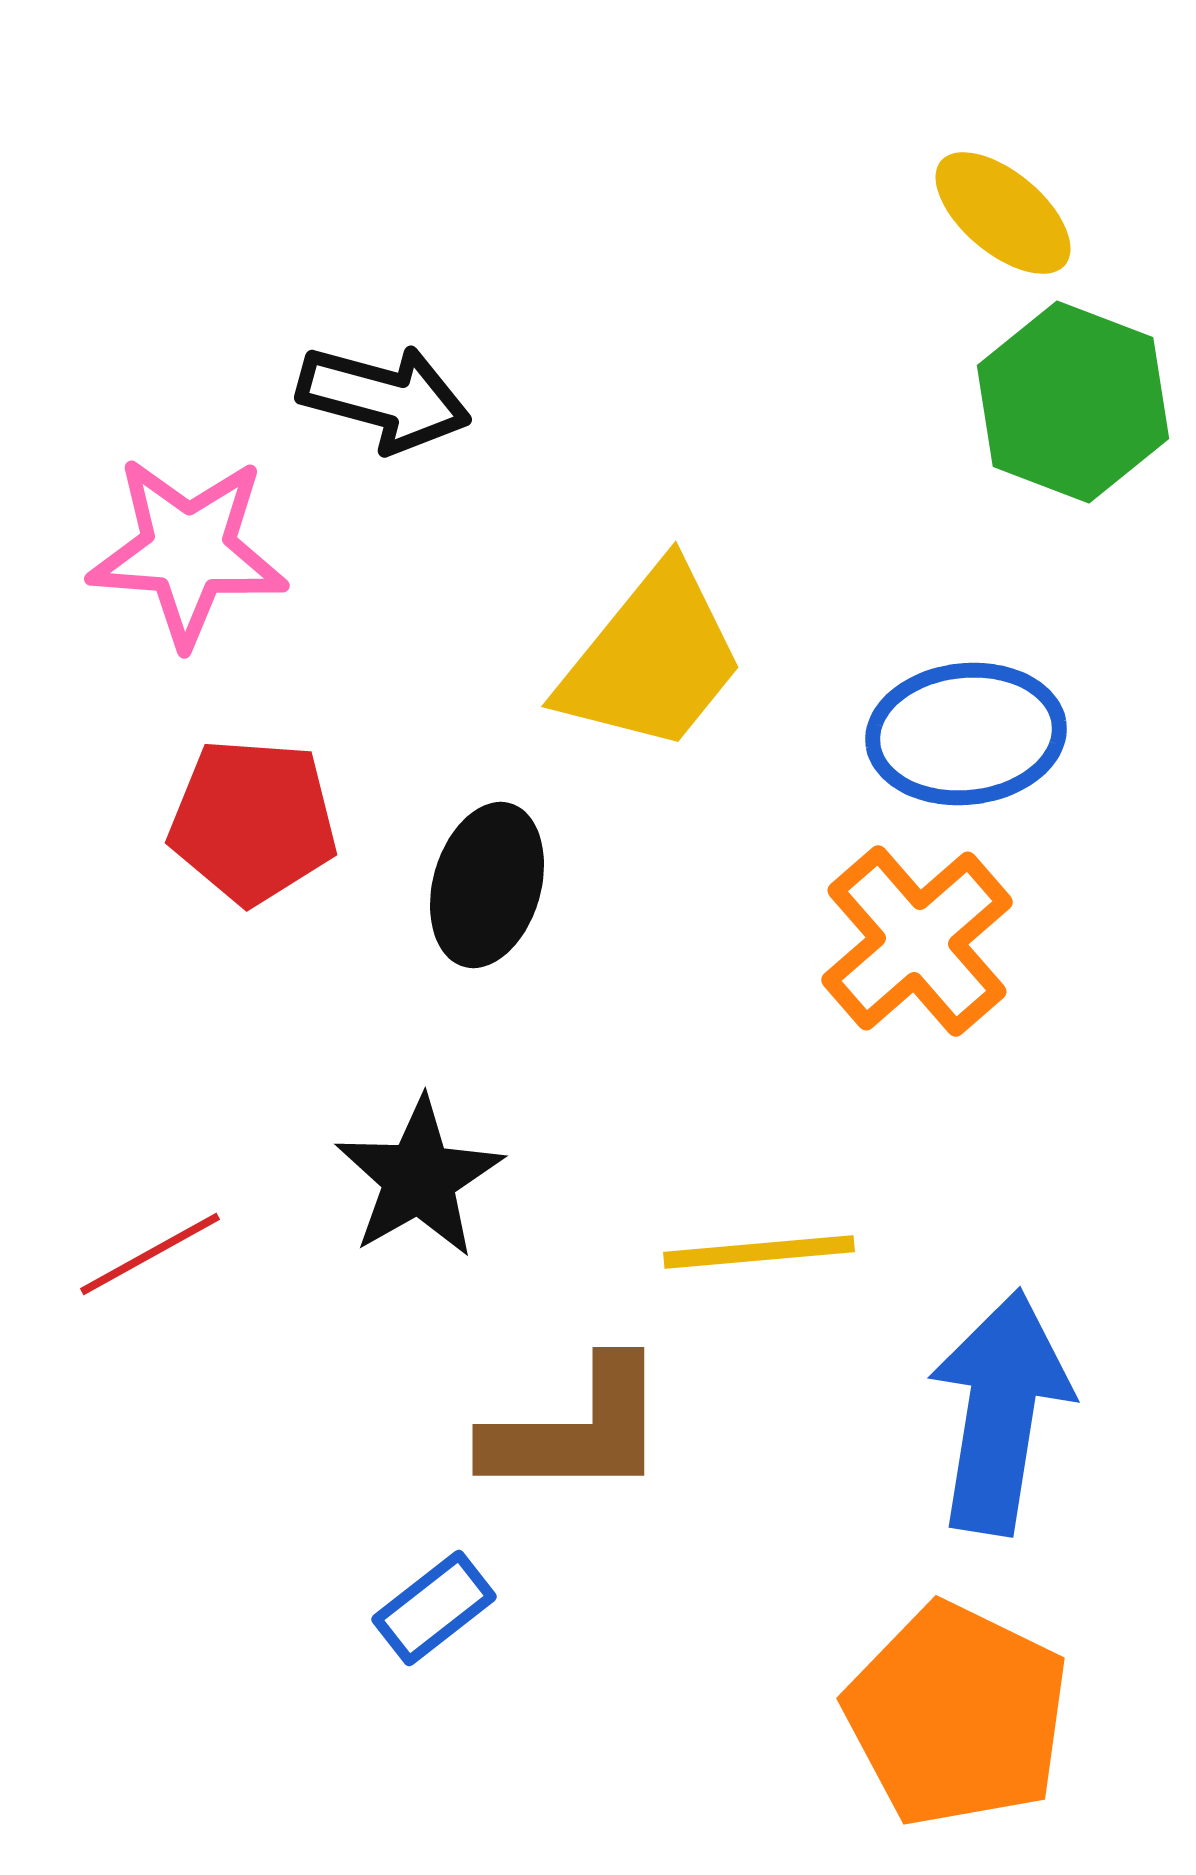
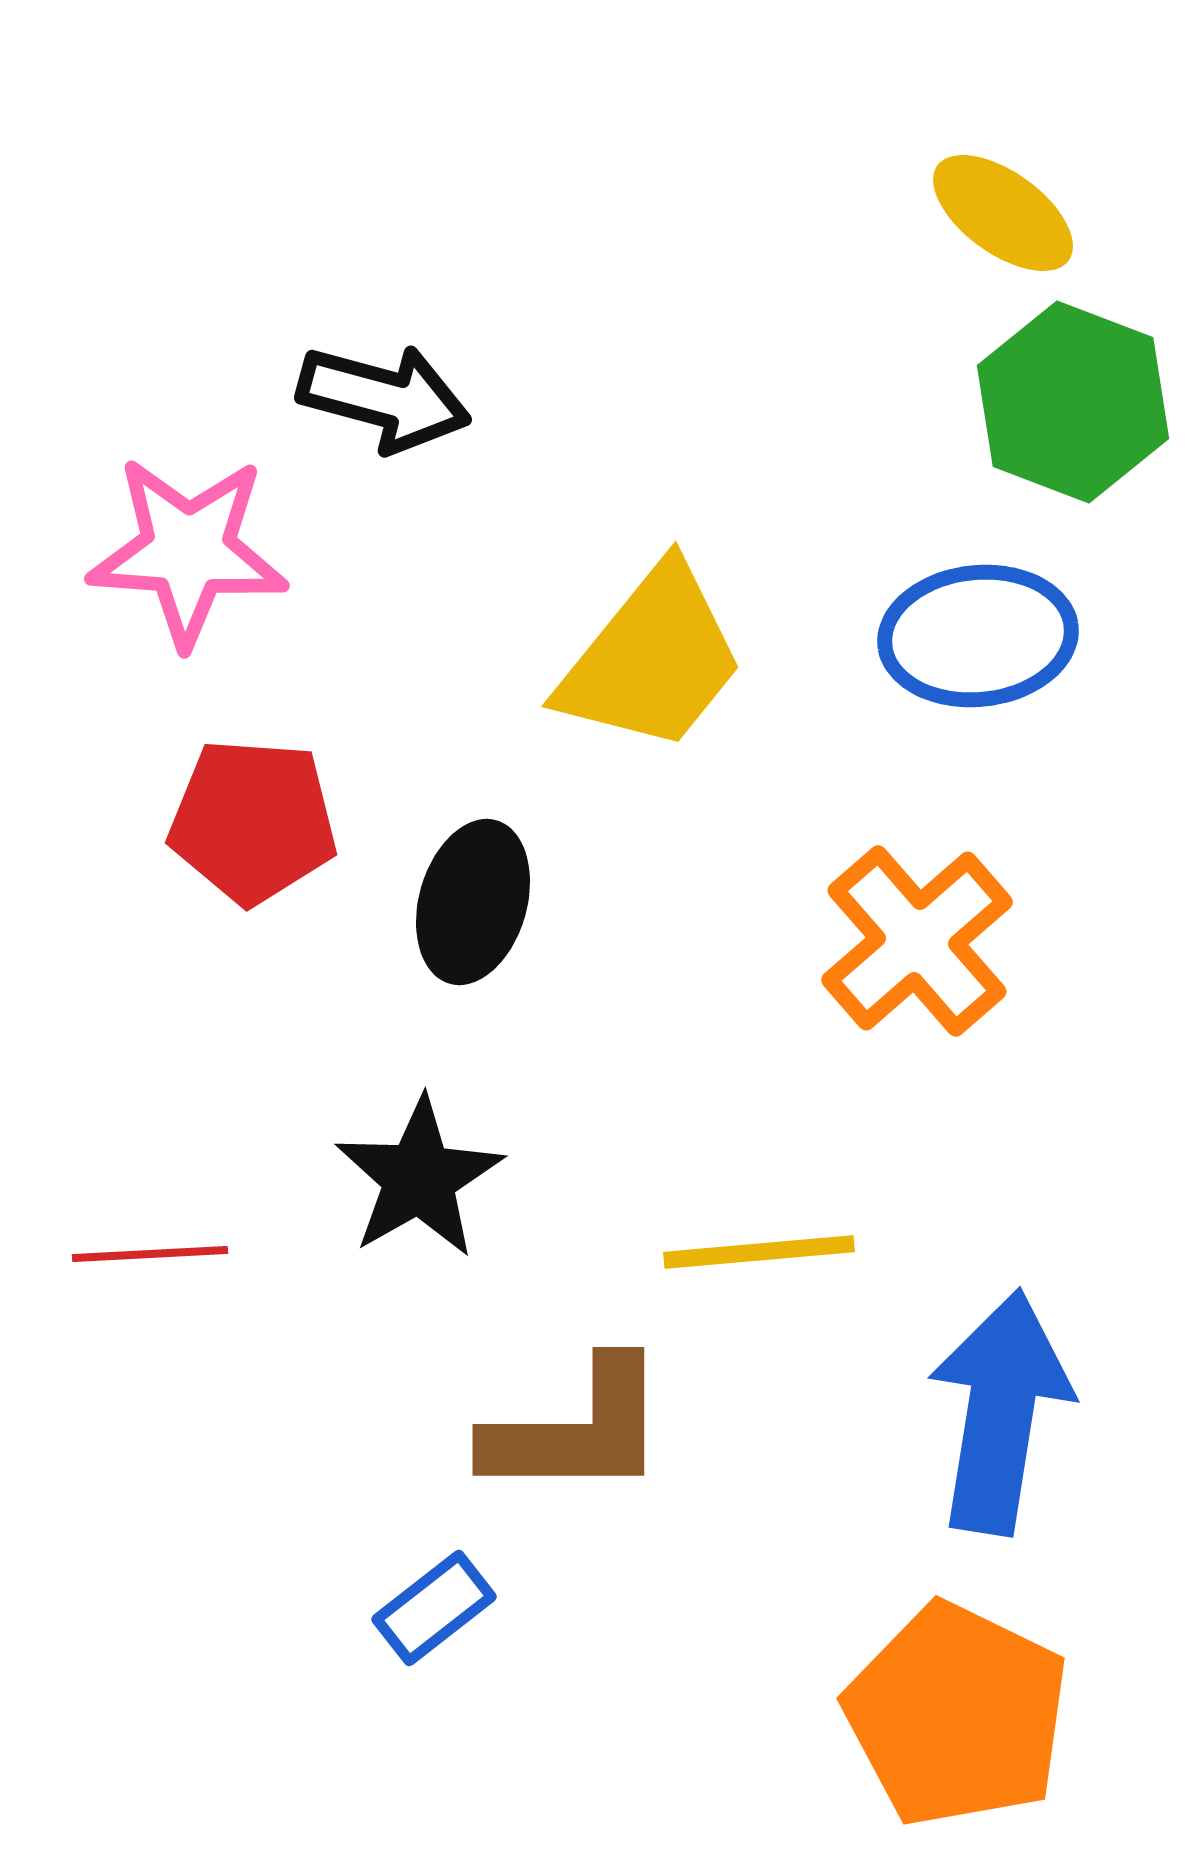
yellow ellipse: rotated 4 degrees counterclockwise
blue ellipse: moved 12 px right, 98 px up
black ellipse: moved 14 px left, 17 px down
red line: rotated 26 degrees clockwise
